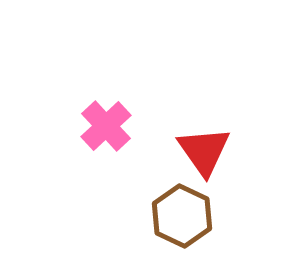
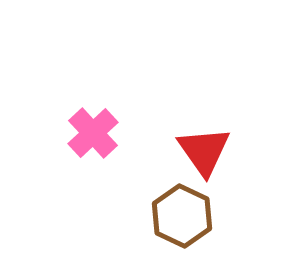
pink cross: moved 13 px left, 7 px down
